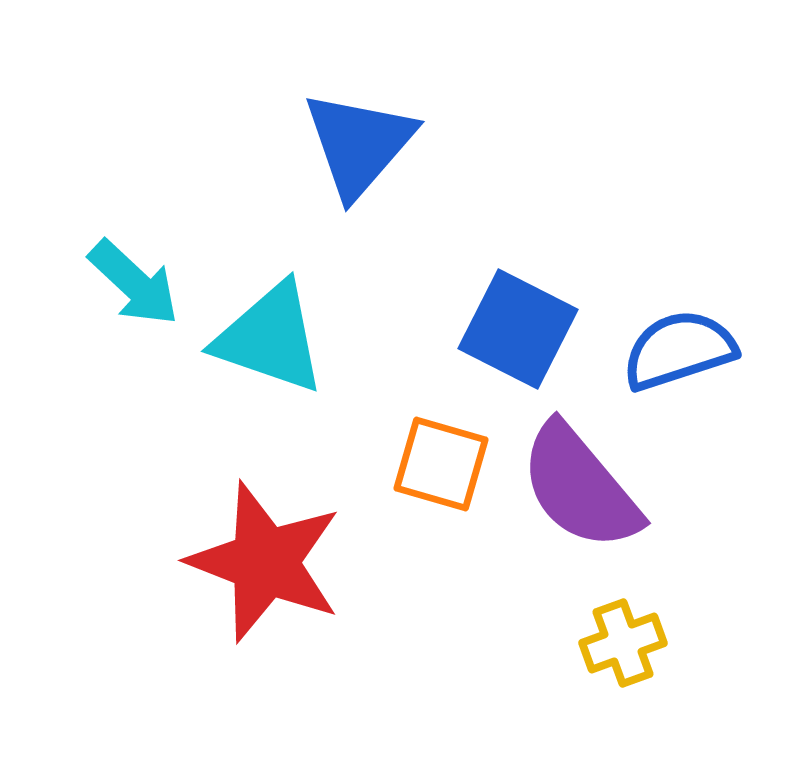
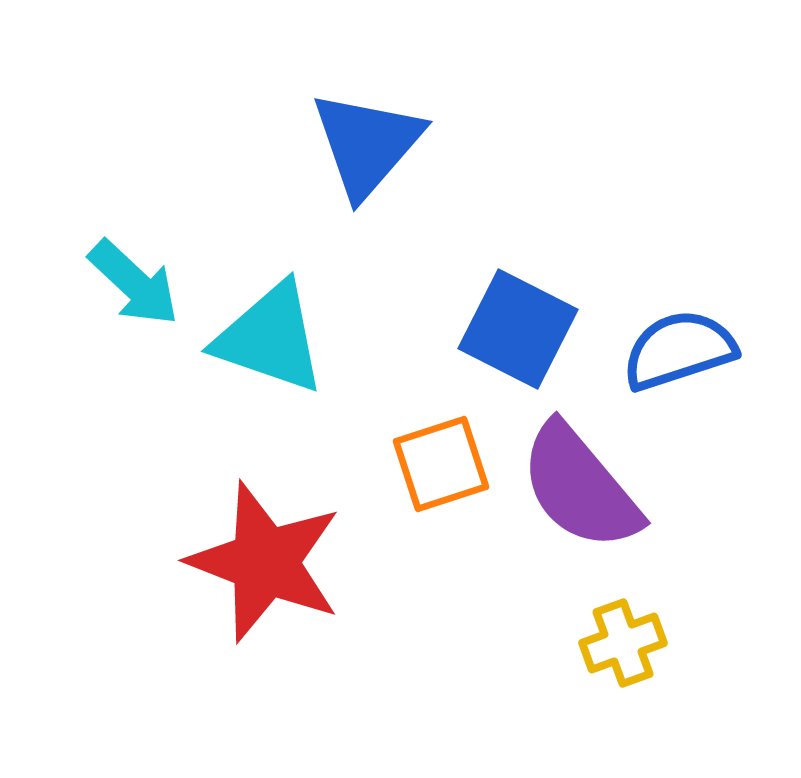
blue triangle: moved 8 px right
orange square: rotated 34 degrees counterclockwise
